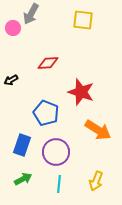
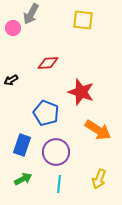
yellow arrow: moved 3 px right, 2 px up
